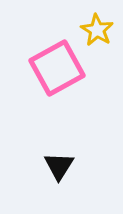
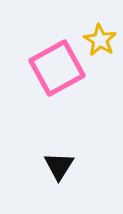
yellow star: moved 3 px right, 10 px down
